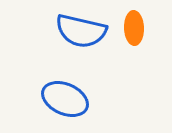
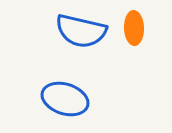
blue ellipse: rotated 6 degrees counterclockwise
